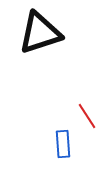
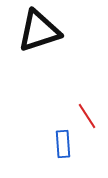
black triangle: moved 1 px left, 2 px up
